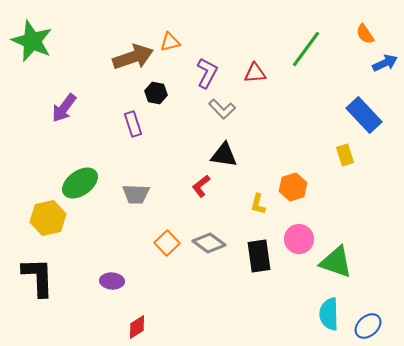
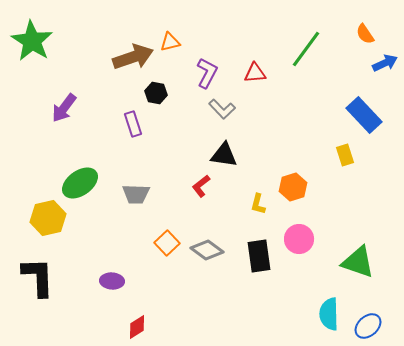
green star: rotated 9 degrees clockwise
gray diamond: moved 2 px left, 7 px down
green triangle: moved 22 px right
